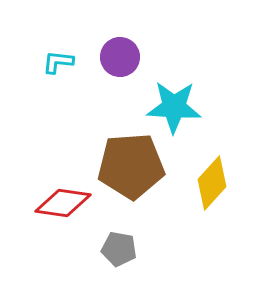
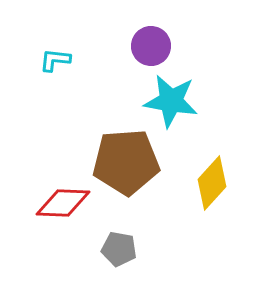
purple circle: moved 31 px right, 11 px up
cyan L-shape: moved 3 px left, 2 px up
cyan star: moved 3 px left, 6 px up; rotated 6 degrees clockwise
brown pentagon: moved 5 px left, 4 px up
red diamond: rotated 6 degrees counterclockwise
